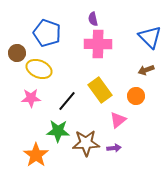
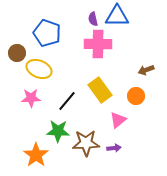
blue triangle: moved 33 px left, 21 px up; rotated 45 degrees counterclockwise
